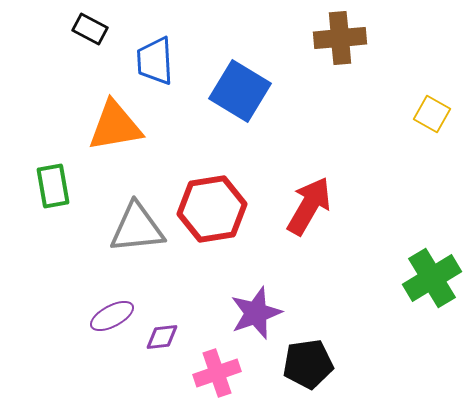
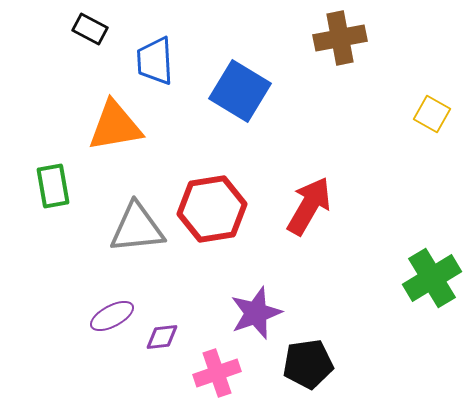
brown cross: rotated 6 degrees counterclockwise
